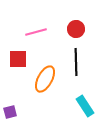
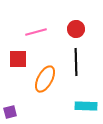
cyan rectangle: moved 1 px right; rotated 55 degrees counterclockwise
